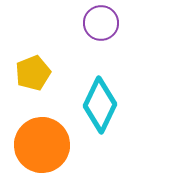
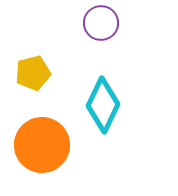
yellow pentagon: rotated 8 degrees clockwise
cyan diamond: moved 3 px right
